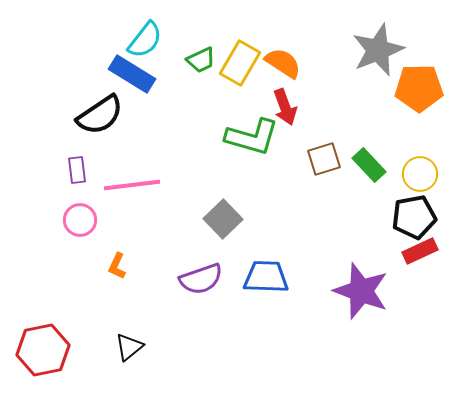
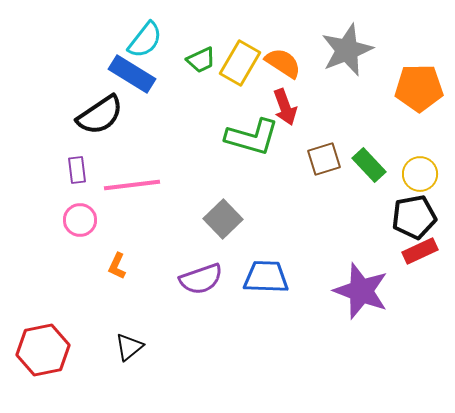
gray star: moved 31 px left
